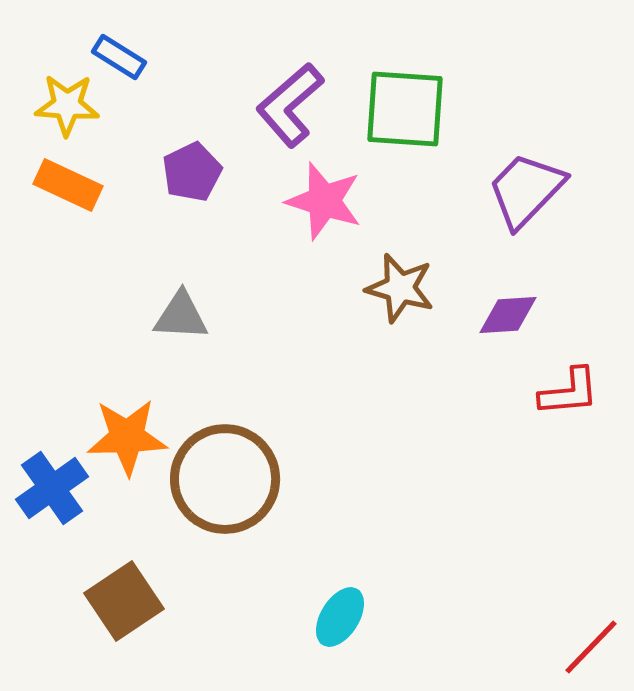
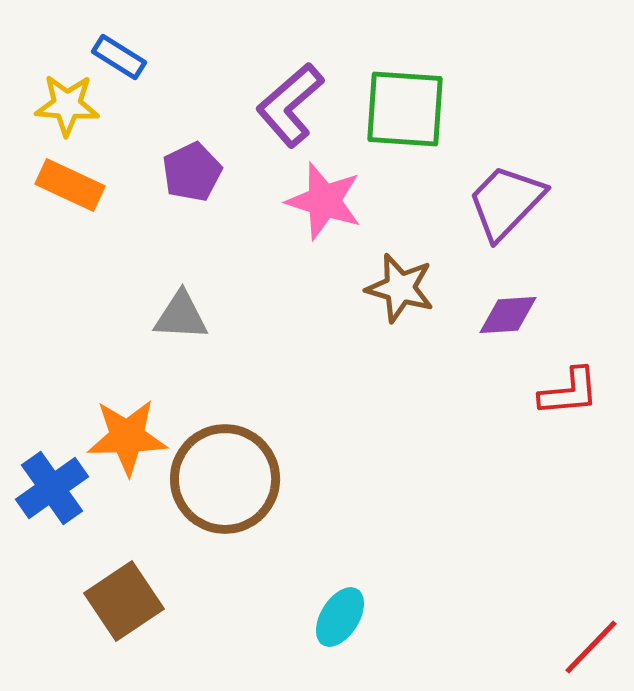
orange rectangle: moved 2 px right
purple trapezoid: moved 20 px left, 12 px down
